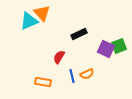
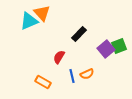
black rectangle: rotated 21 degrees counterclockwise
purple square: rotated 24 degrees clockwise
orange rectangle: rotated 21 degrees clockwise
